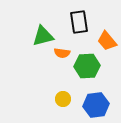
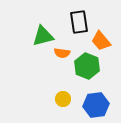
orange trapezoid: moved 6 px left
green hexagon: rotated 25 degrees clockwise
